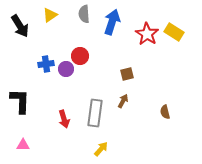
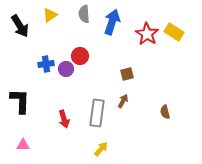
gray rectangle: moved 2 px right
